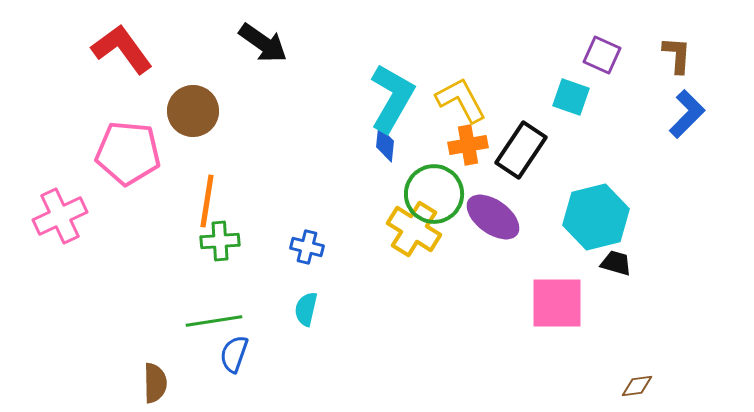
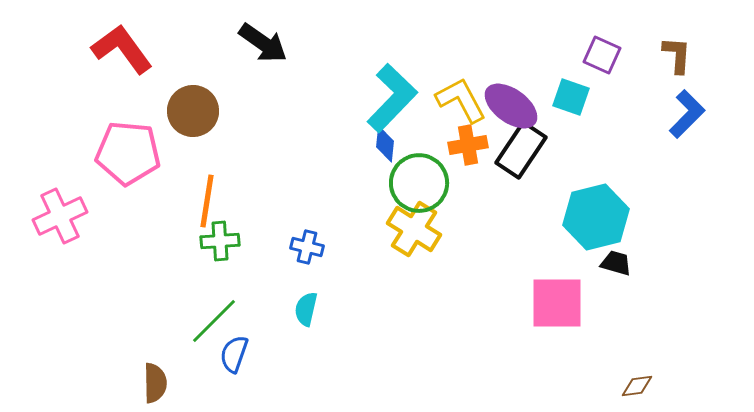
cyan L-shape: rotated 14 degrees clockwise
green circle: moved 15 px left, 11 px up
purple ellipse: moved 18 px right, 111 px up
green line: rotated 36 degrees counterclockwise
